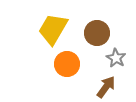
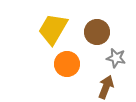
brown circle: moved 1 px up
gray star: rotated 18 degrees counterclockwise
brown arrow: rotated 15 degrees counterclockwise
